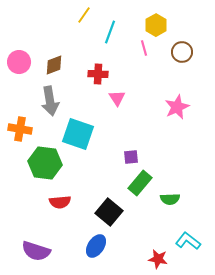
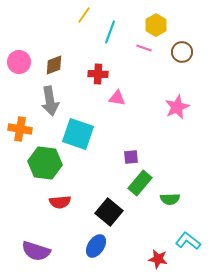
pink line: rotated 56 degrees counterclockwise
pink triangle: rotated 48 degrees counterclockwise
